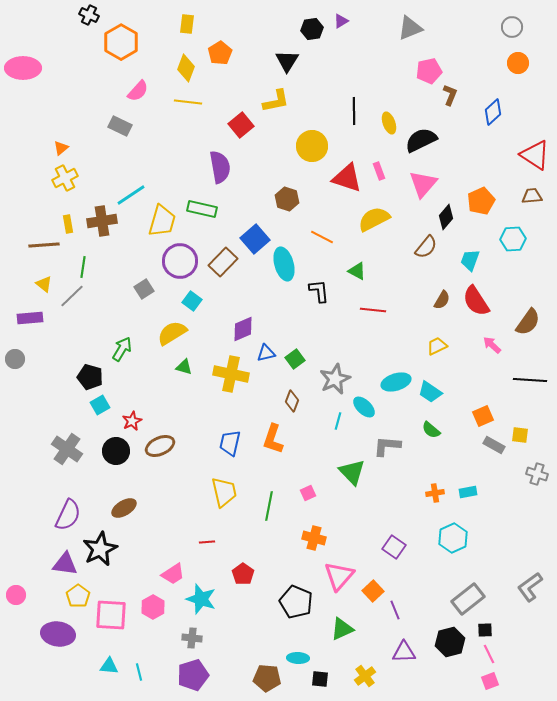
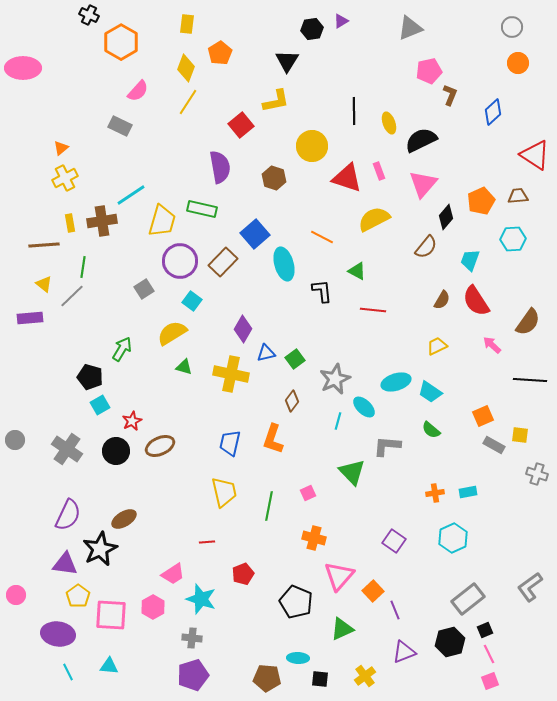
yellow line at (188, 102): rotated 64 degrees counterclockwise
brown trapezoid at (532, 196): moved 14 px left
brown hexagon at (287, 199): moved 13 px left, 21 px up
yellow rectangle at (68, 224): moved 2 px right, 1 px up
blue square at (255, 239): moved 5 px up
black L-shape at (319, 291): moved 3 px right
purple diamond at (243, 329): rotated 36 degrees counterclockwise
gray circle at (15, 359): moved 81 px down
brown diamond at (292, 401): rotated 15 degrees clockwise
brown ellipse at (124, 508): moved 11 px down
purple square at (394, 547): moved 6 px up
red pentagon at (243, 574): rotated 15 degrees clockwise
black square at (485, 630): rotated 21 degrees counterclockwise
purple triangle at (404, 652): rotated 20 degrees counterclockwise
cyan line at (139, 672): moved 71 px left; rotated 12 degrees counterclockwise
